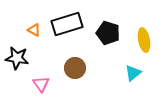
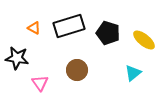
black rectangle: moved 2 px right, 2 px down
orange triangle: moved 2 px up
yellow ellipse: rotated 40 degrees counterclockwise
brown circle: moved 2 px right, 2 px down
pink triangle: moved 1 px left, 1 px up
